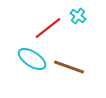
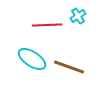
cyan cross: rotated 21 degrees clockwise
red line: moved 1 px left, 3 px up; rotated 36 degrees clockwise
